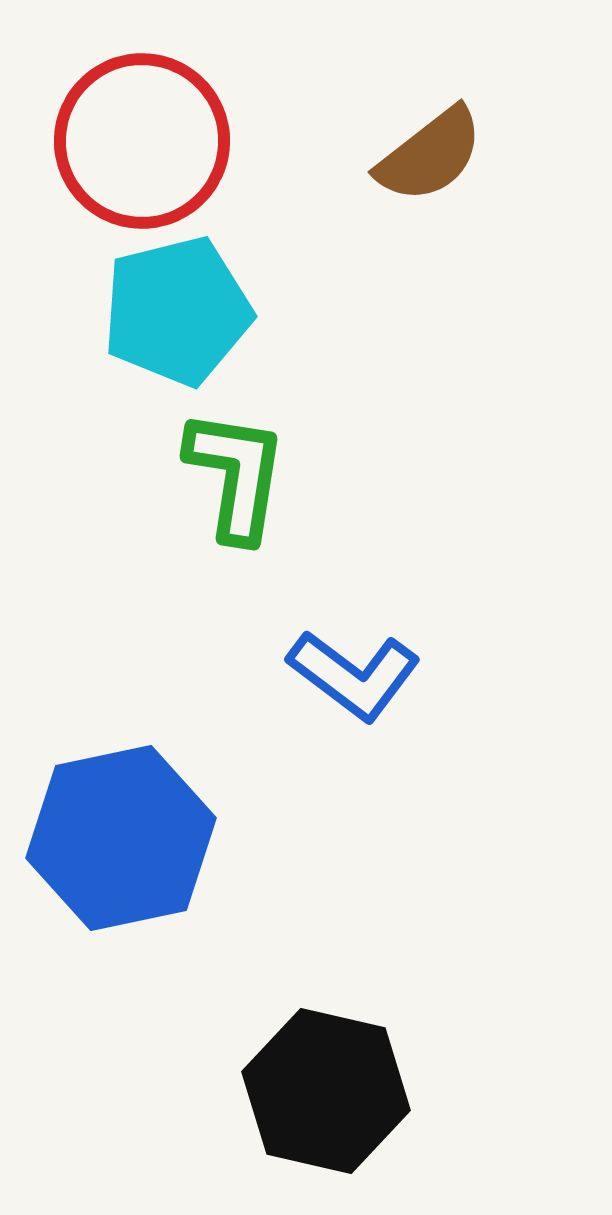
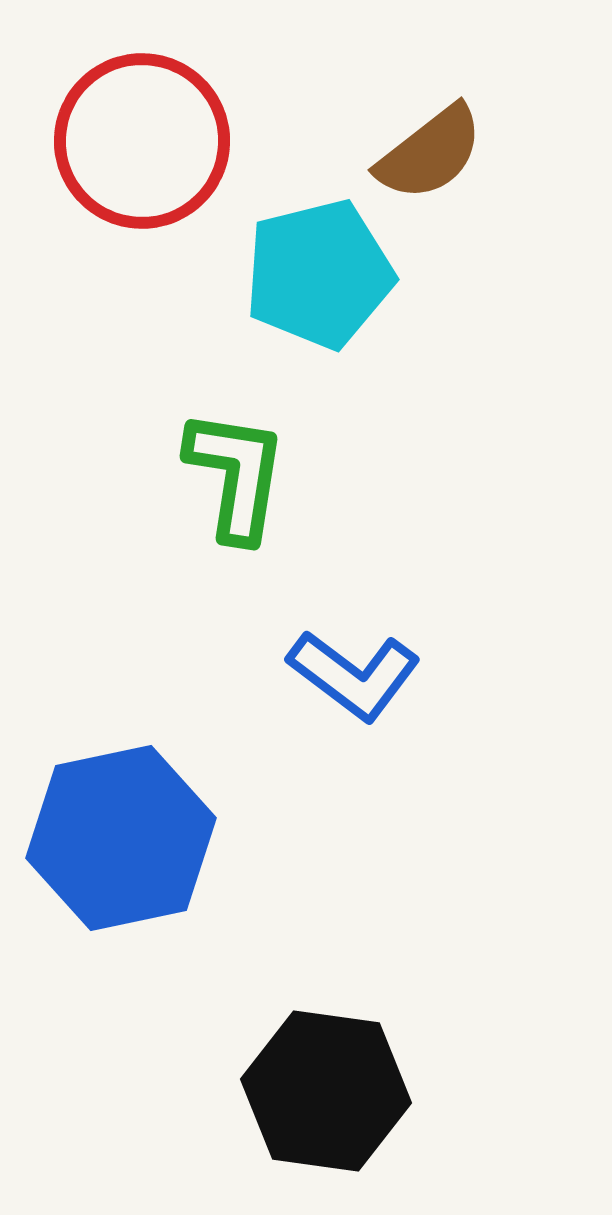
brown semicircle: moved 2 px up
cyan pentagon: moved 142 px right, 37 px up
black hexagon: rotated 5 degrees counterclockwise
